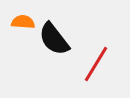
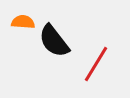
black semicircle: moved 2 px down
